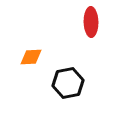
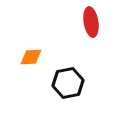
red ellipse: rotated 8 degrees counterclockwise
